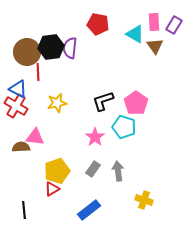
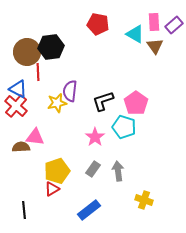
purple rectangle: rotated 18 degrees clockwise
purple semicircle: moved 43 px down
red cross: rotated 10 degrees clockwise
